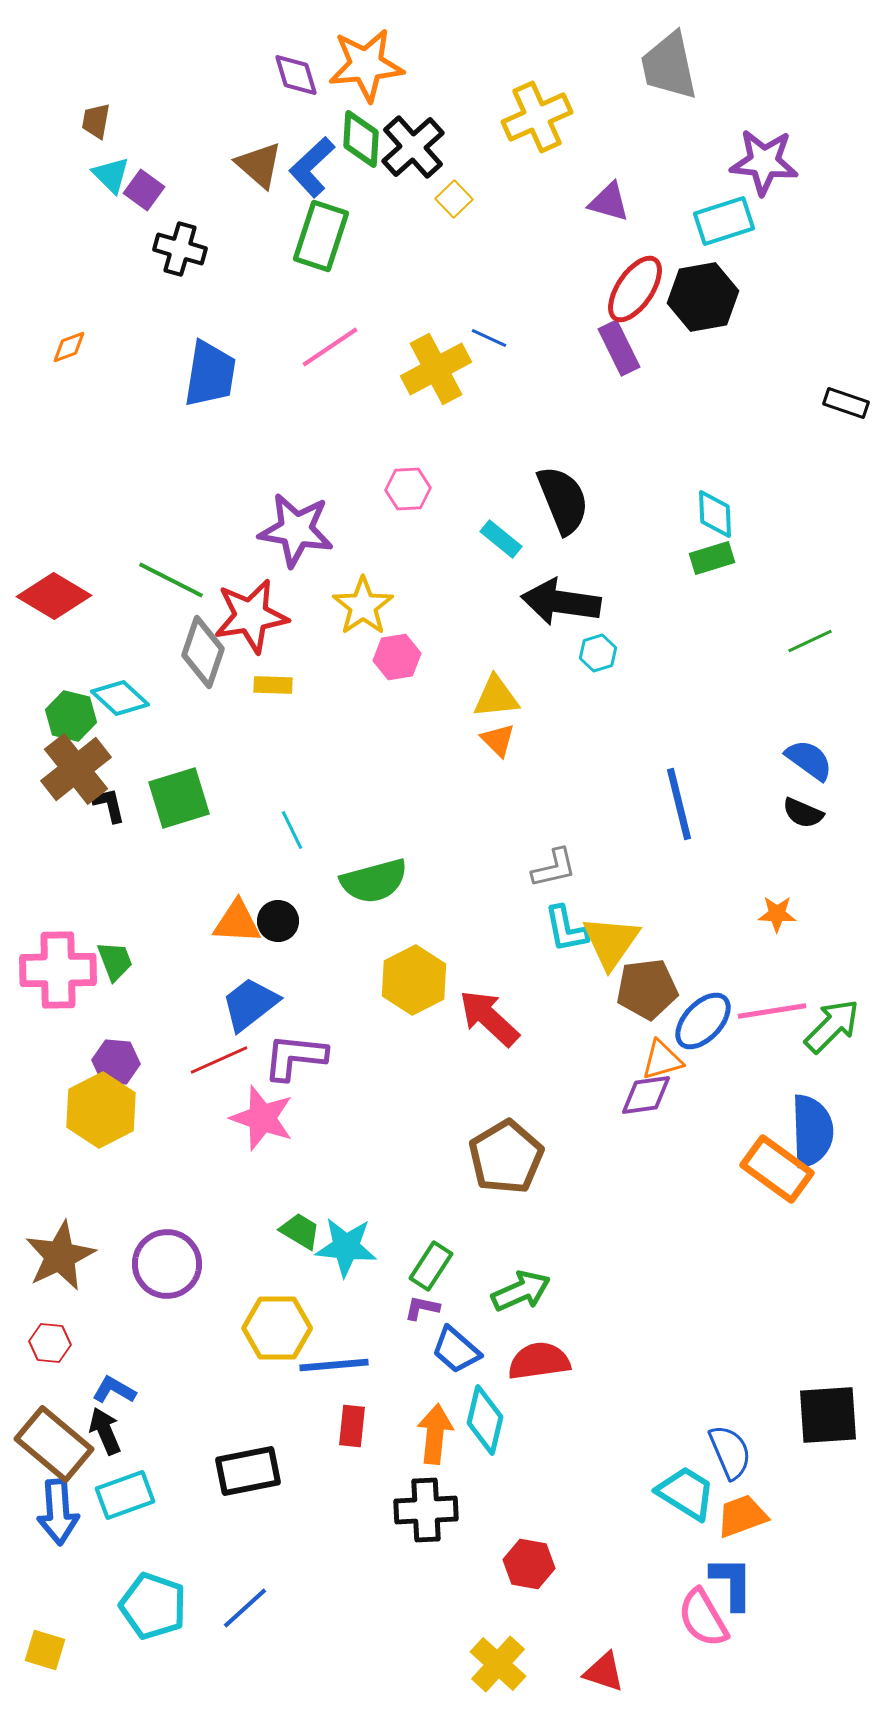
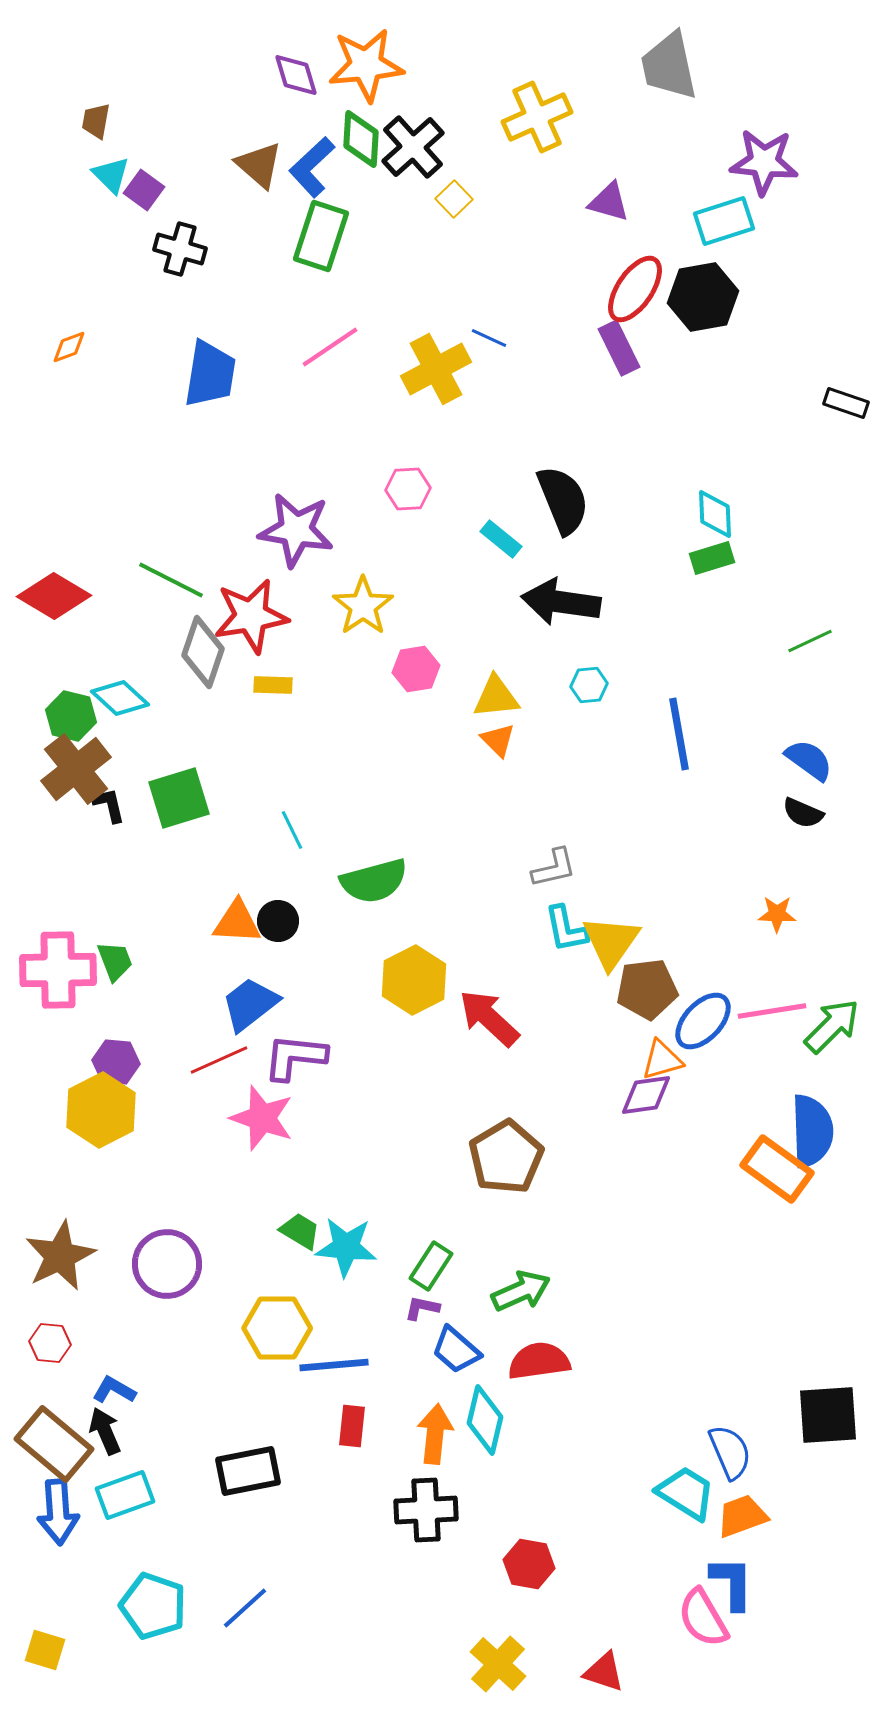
cyan hexagon at (598, 653): moved 9 px left, 32 px down; rotated 12 degrees clockwise
pink hexagon at (397, 657): moved 19 px right, 12 px down
blue line at (679, 804): moved 70 px up; rotated 4 degrees clockwise
